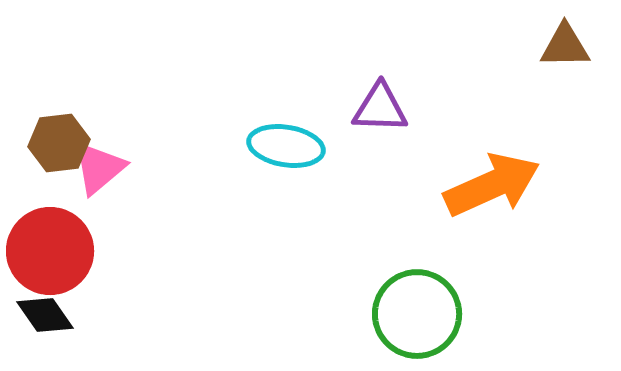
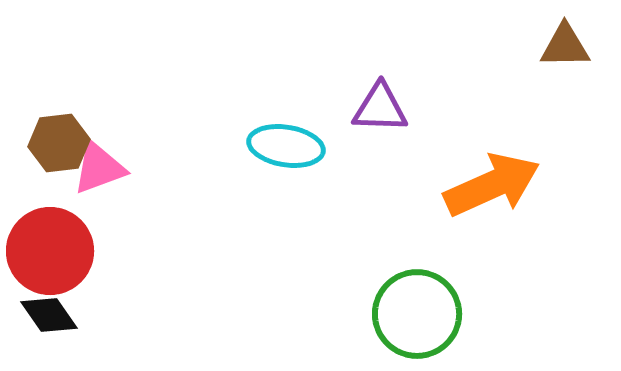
pink triangle: rotated 20 degrees clockwise
black diamond: moved 4 px right
